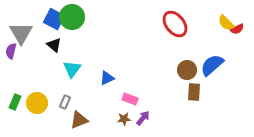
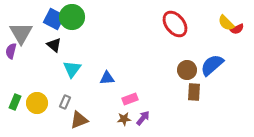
blue triangle: rotated 21 degrees clockwise
pink rectangle: rotated 42 degrees counterclockwise
